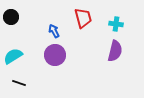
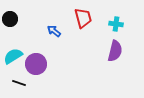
black circle: moved 1 px left, 2 px down
blue arrow: rotated 24 degrees counterclockwise
purple circle: moved 19 px left, 9 px down
